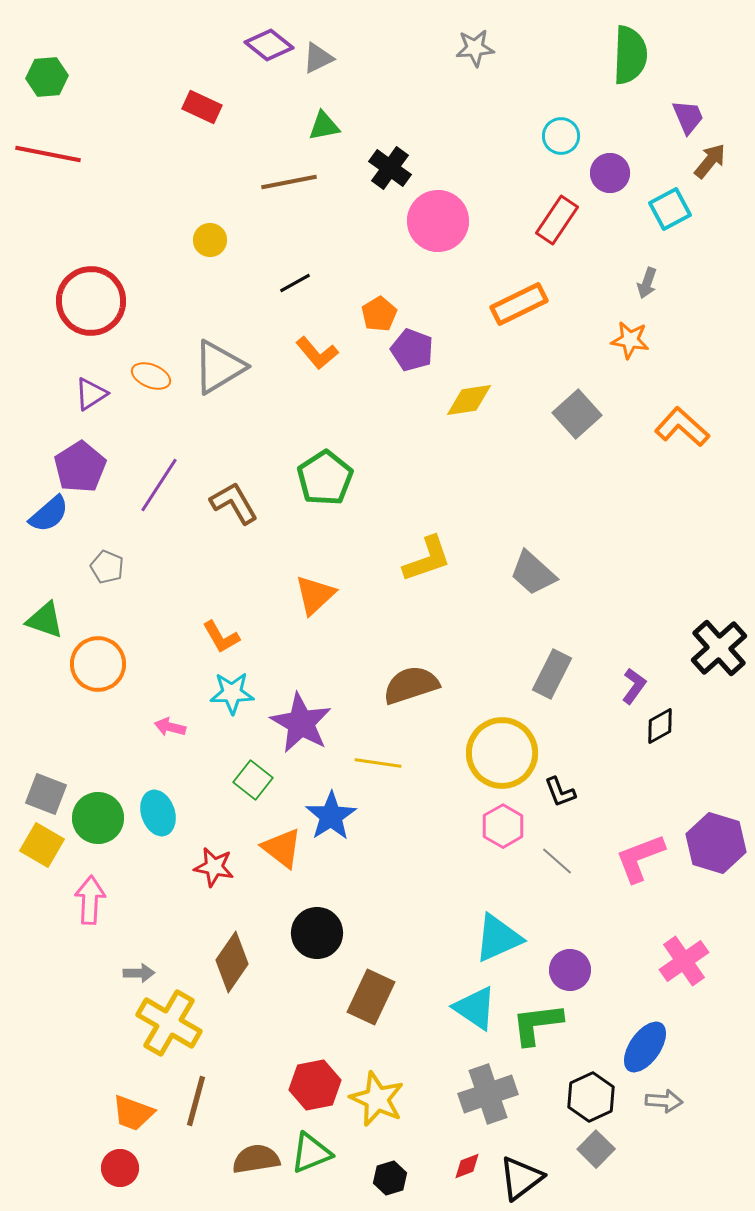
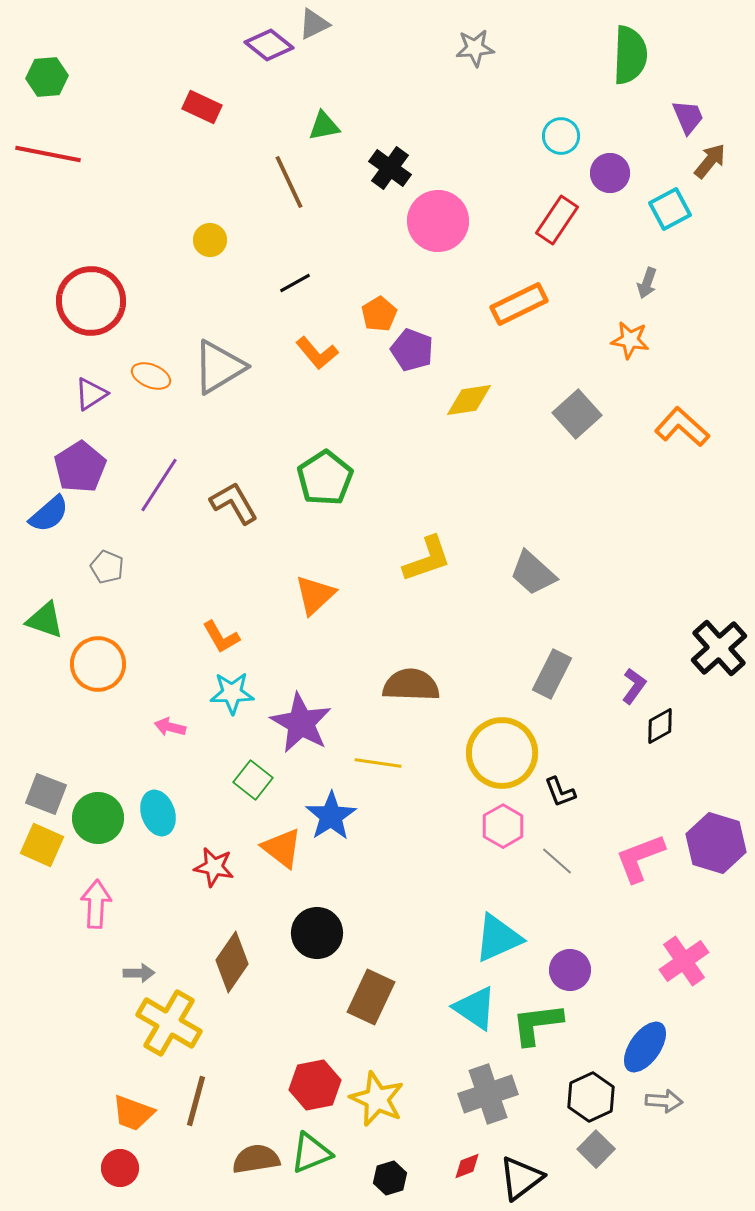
gray triangle at (318, 58): moved 4 px left, 34 px up
brown line at (289, 182): rotated 76 degrees clockwise
brown semicircle at (411, 685): rotated 20 degrees clockwise
yellow square at (42, 845): rotated 6 degrees counterclockwise
pink arrow at (90, 900): moved 6 px right, 4 px down
